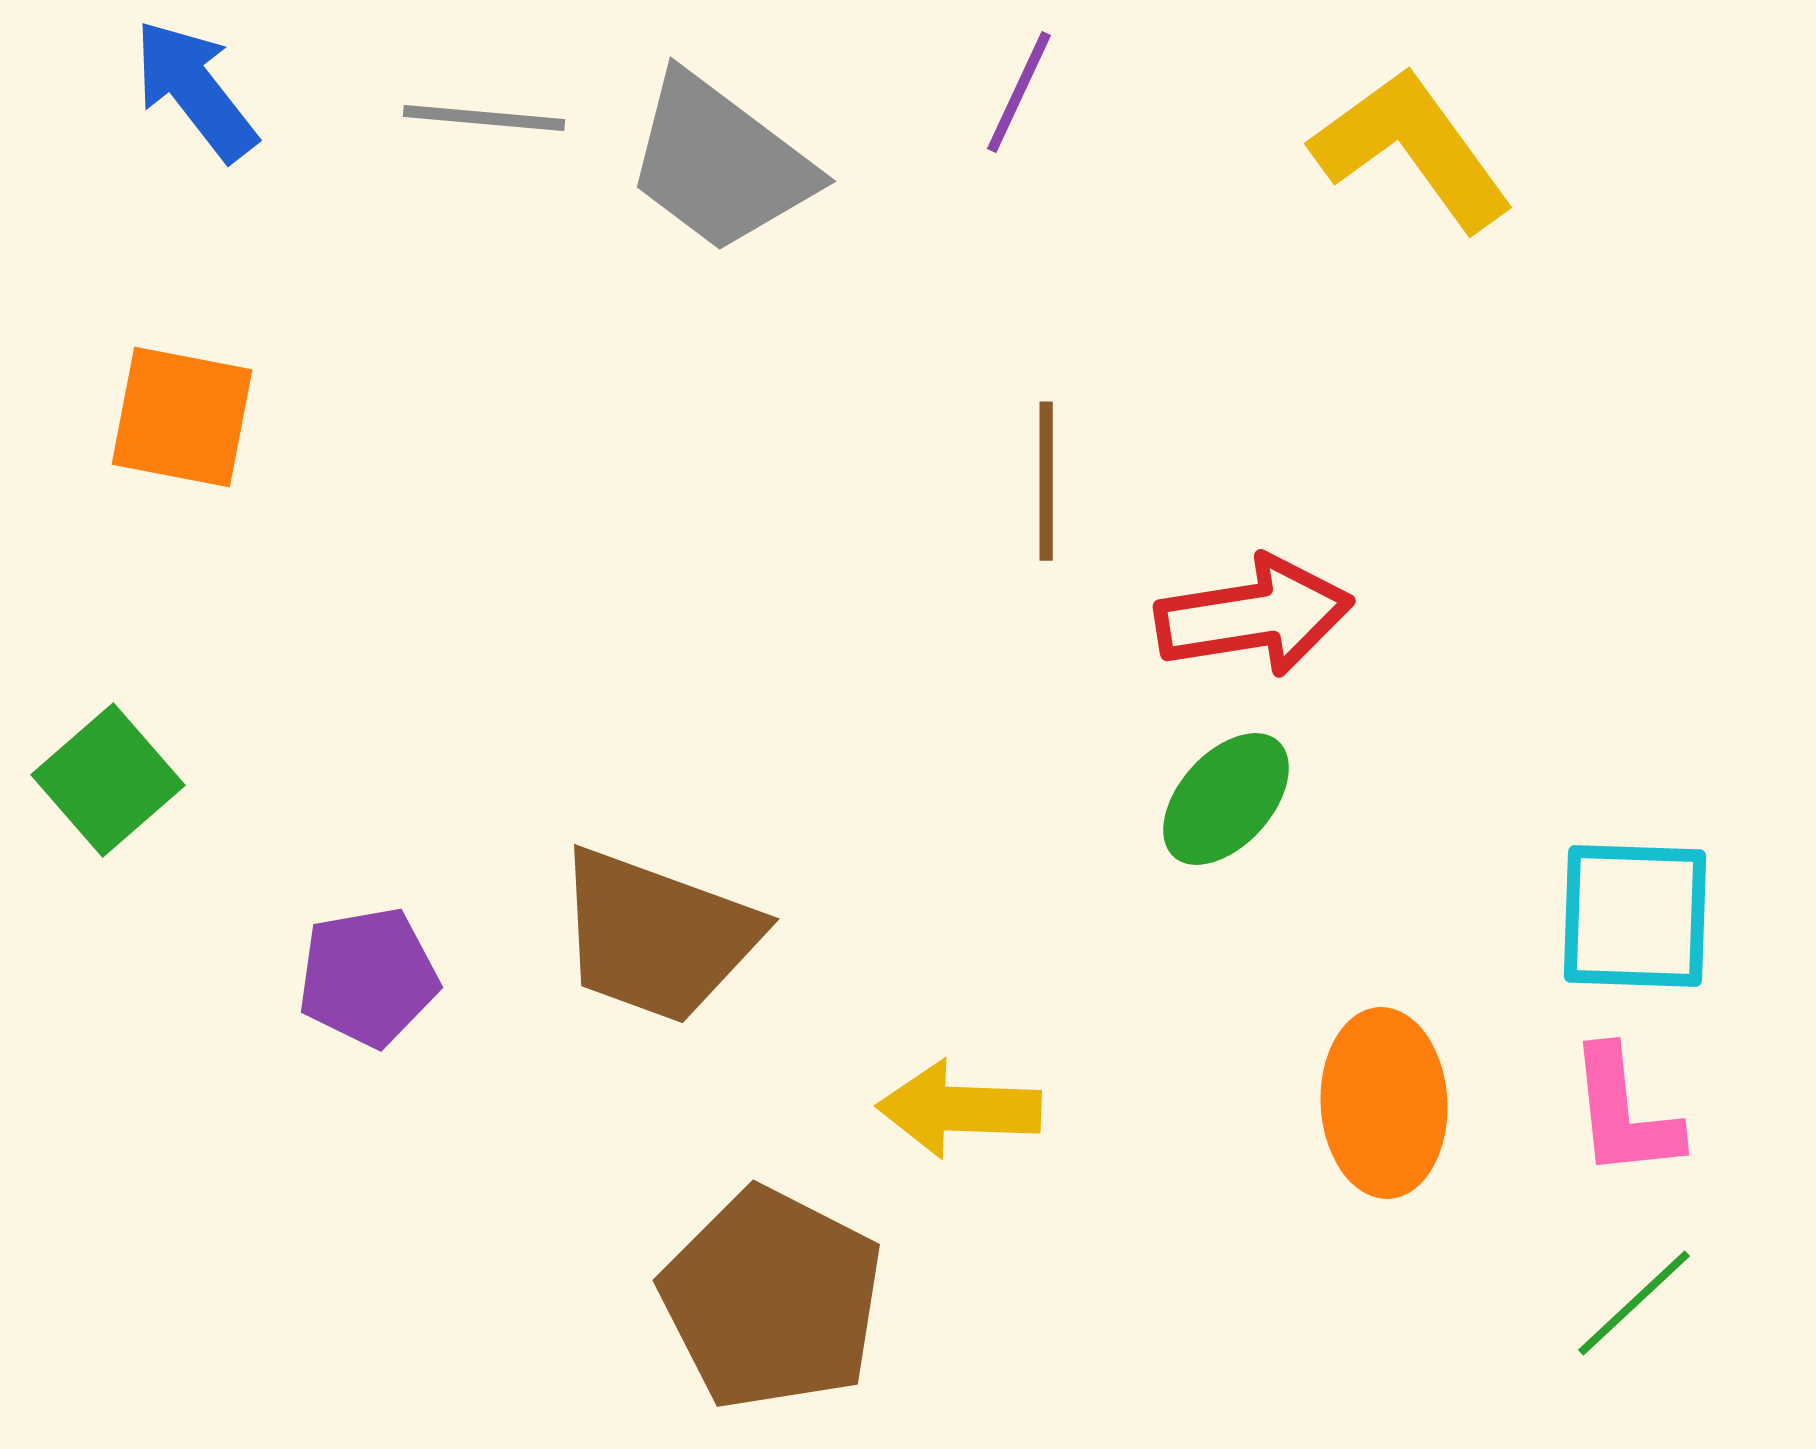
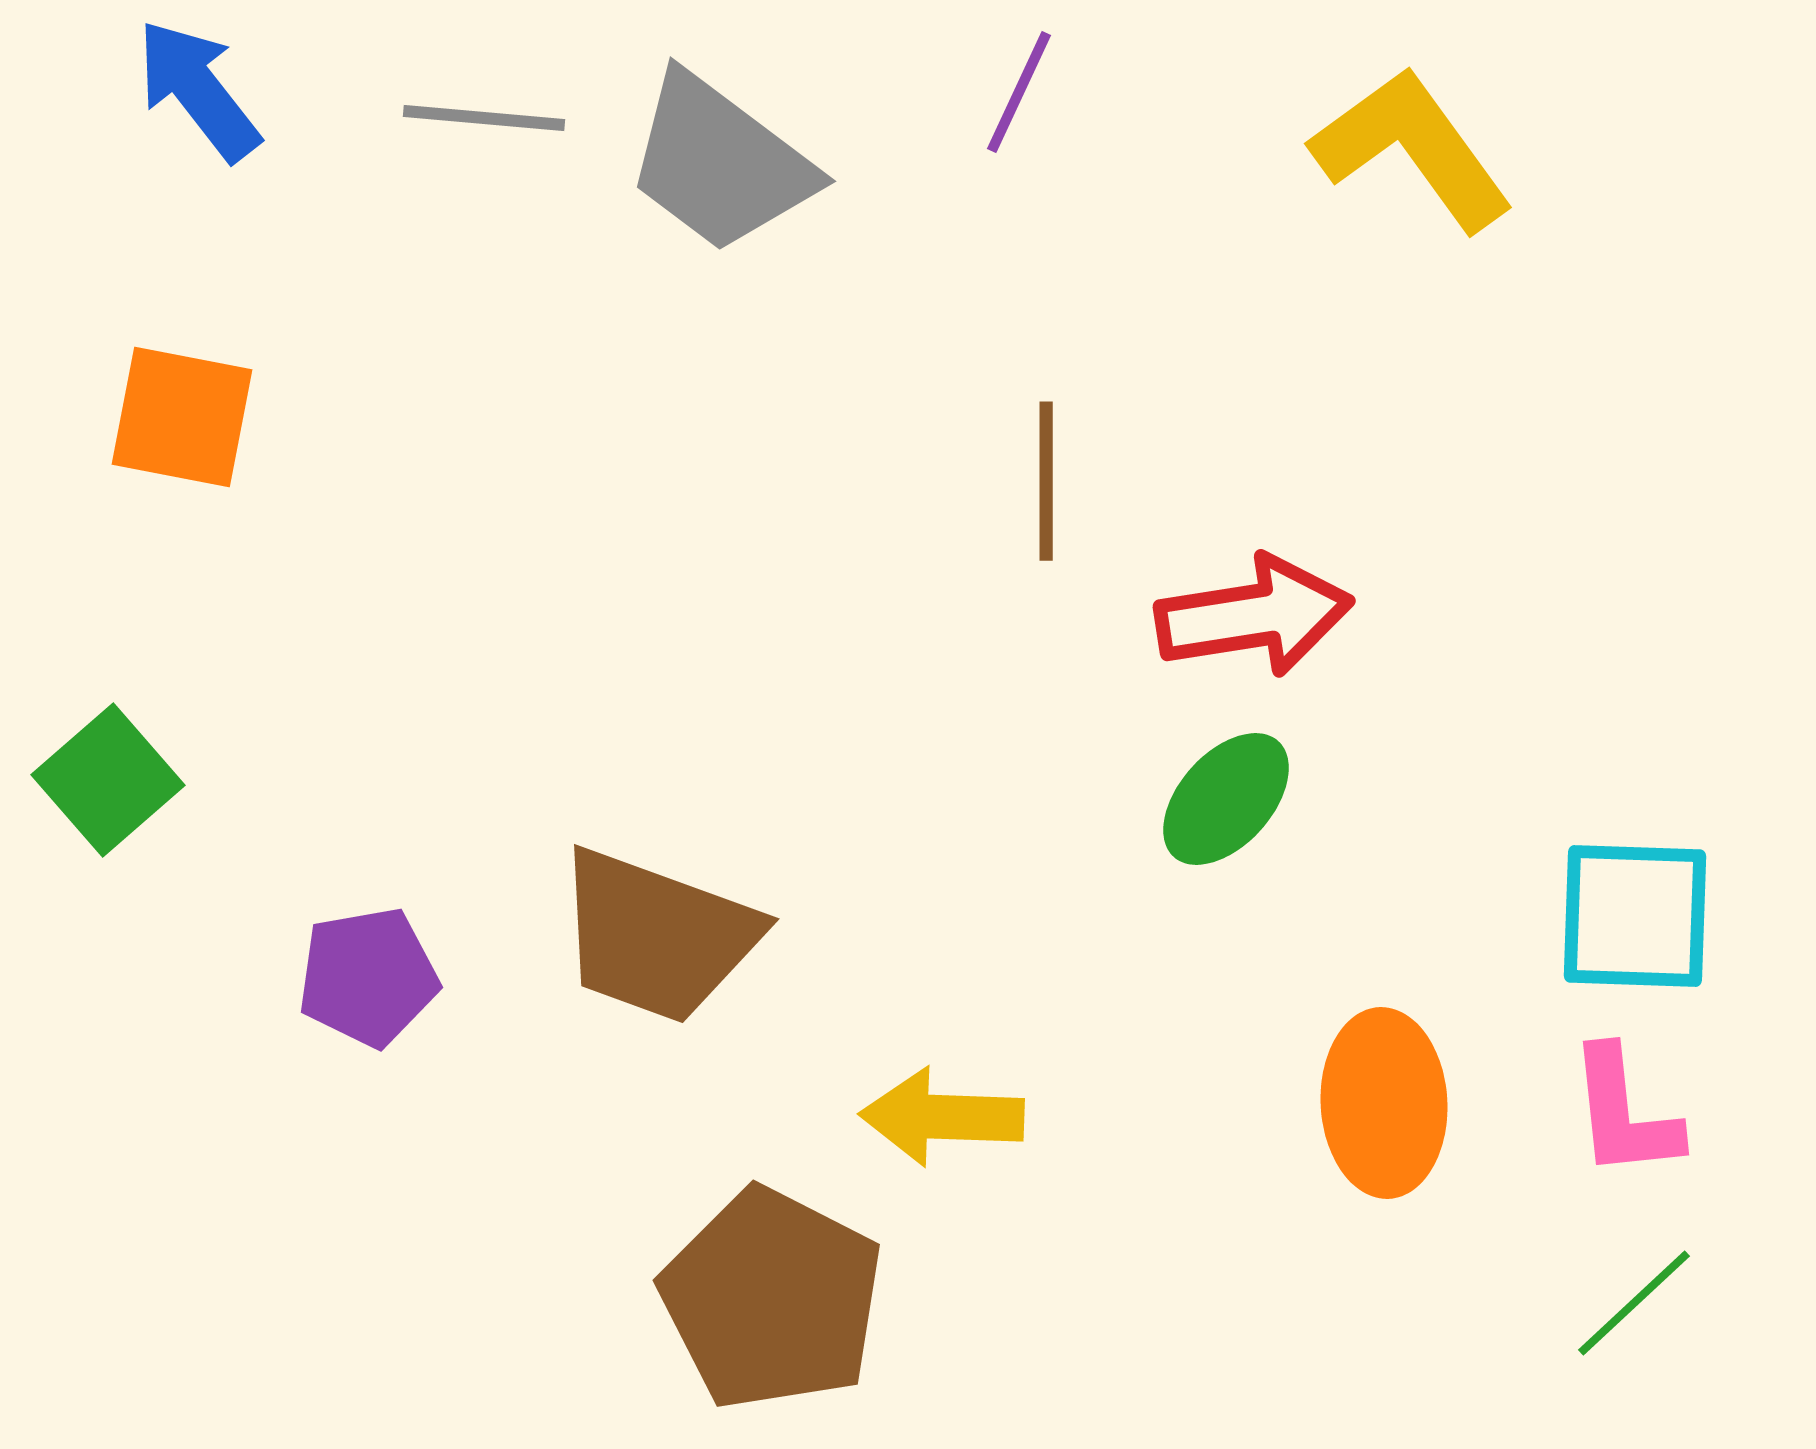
blue arrow: moved 3 px right
yellow arrow: moved 17 px left, 8 px down
